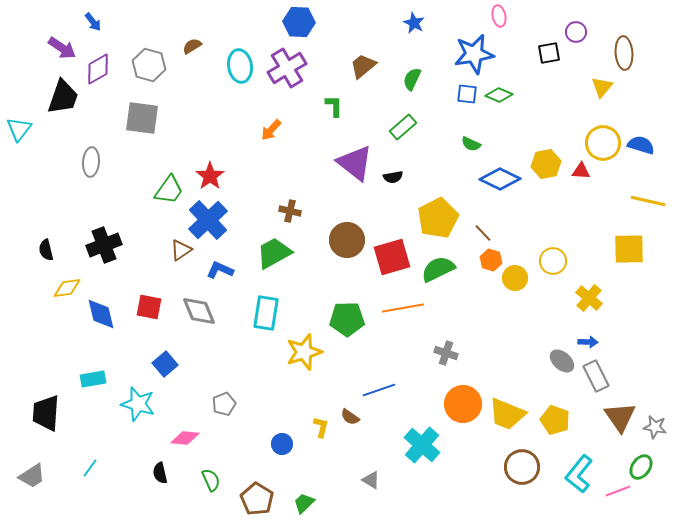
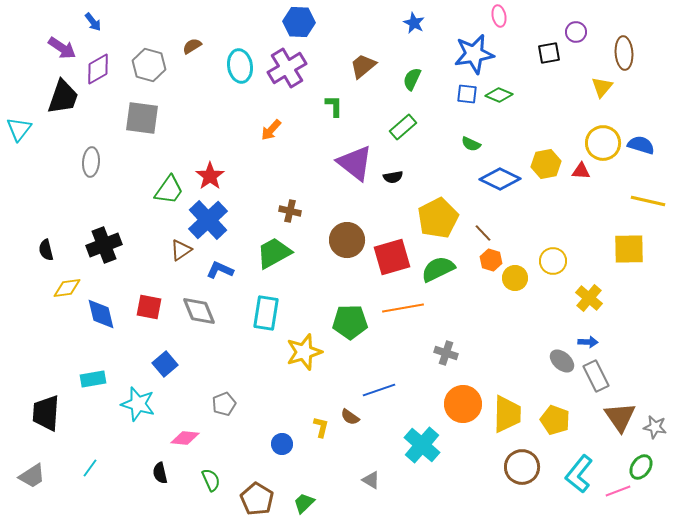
green pentagon at (347, 319): moved 3 px right, 3 px down
yellow trapezoid at (507, 414): rotated 111 degrees counterclockwise
